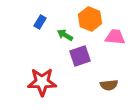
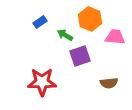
blue rectangle: rotated 24 degrees clockwise
brown semicircle: moved 2 px up
